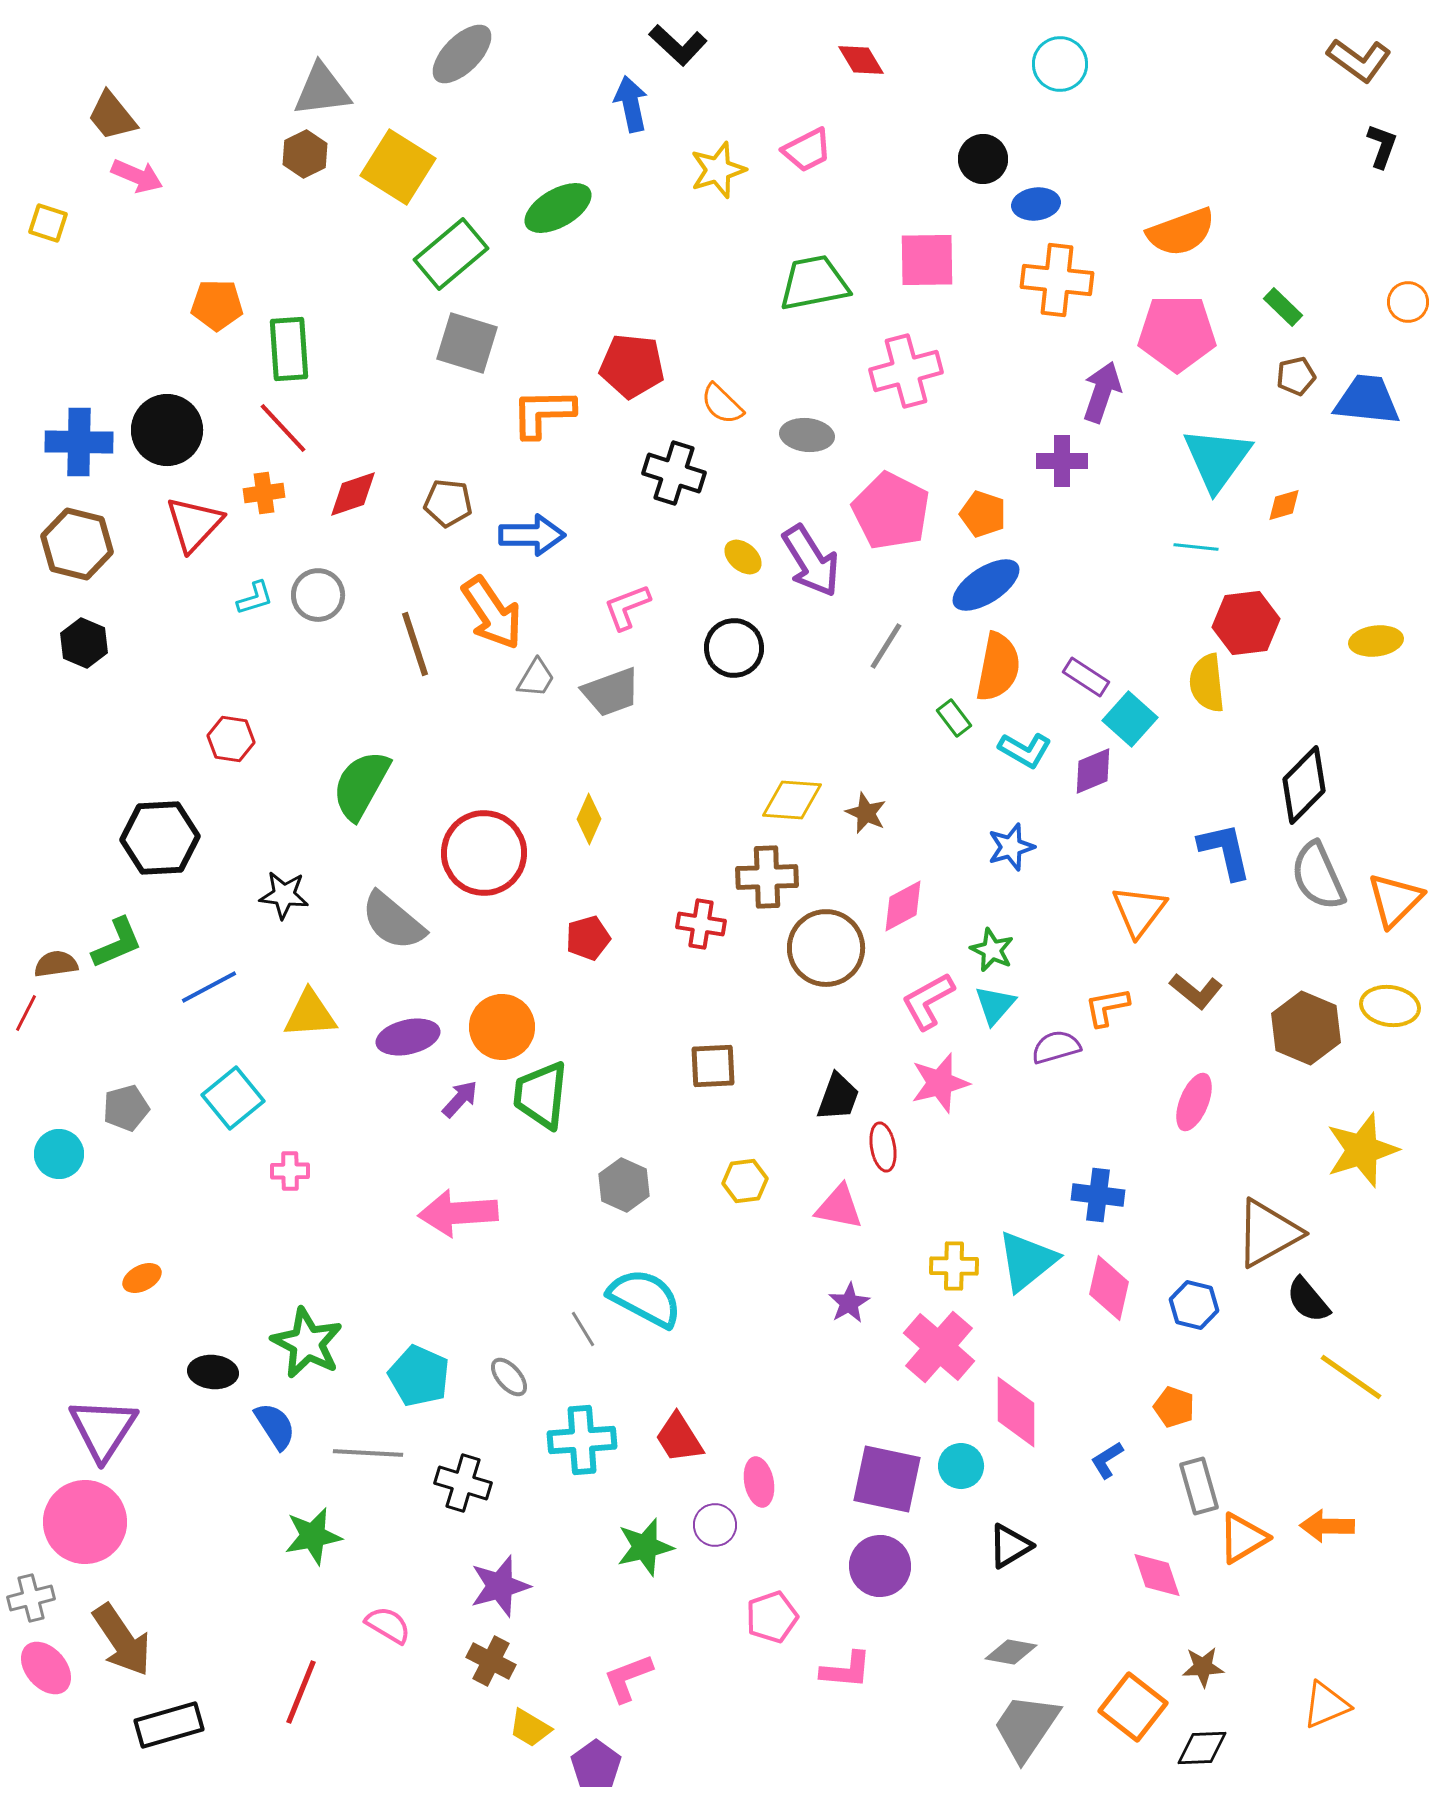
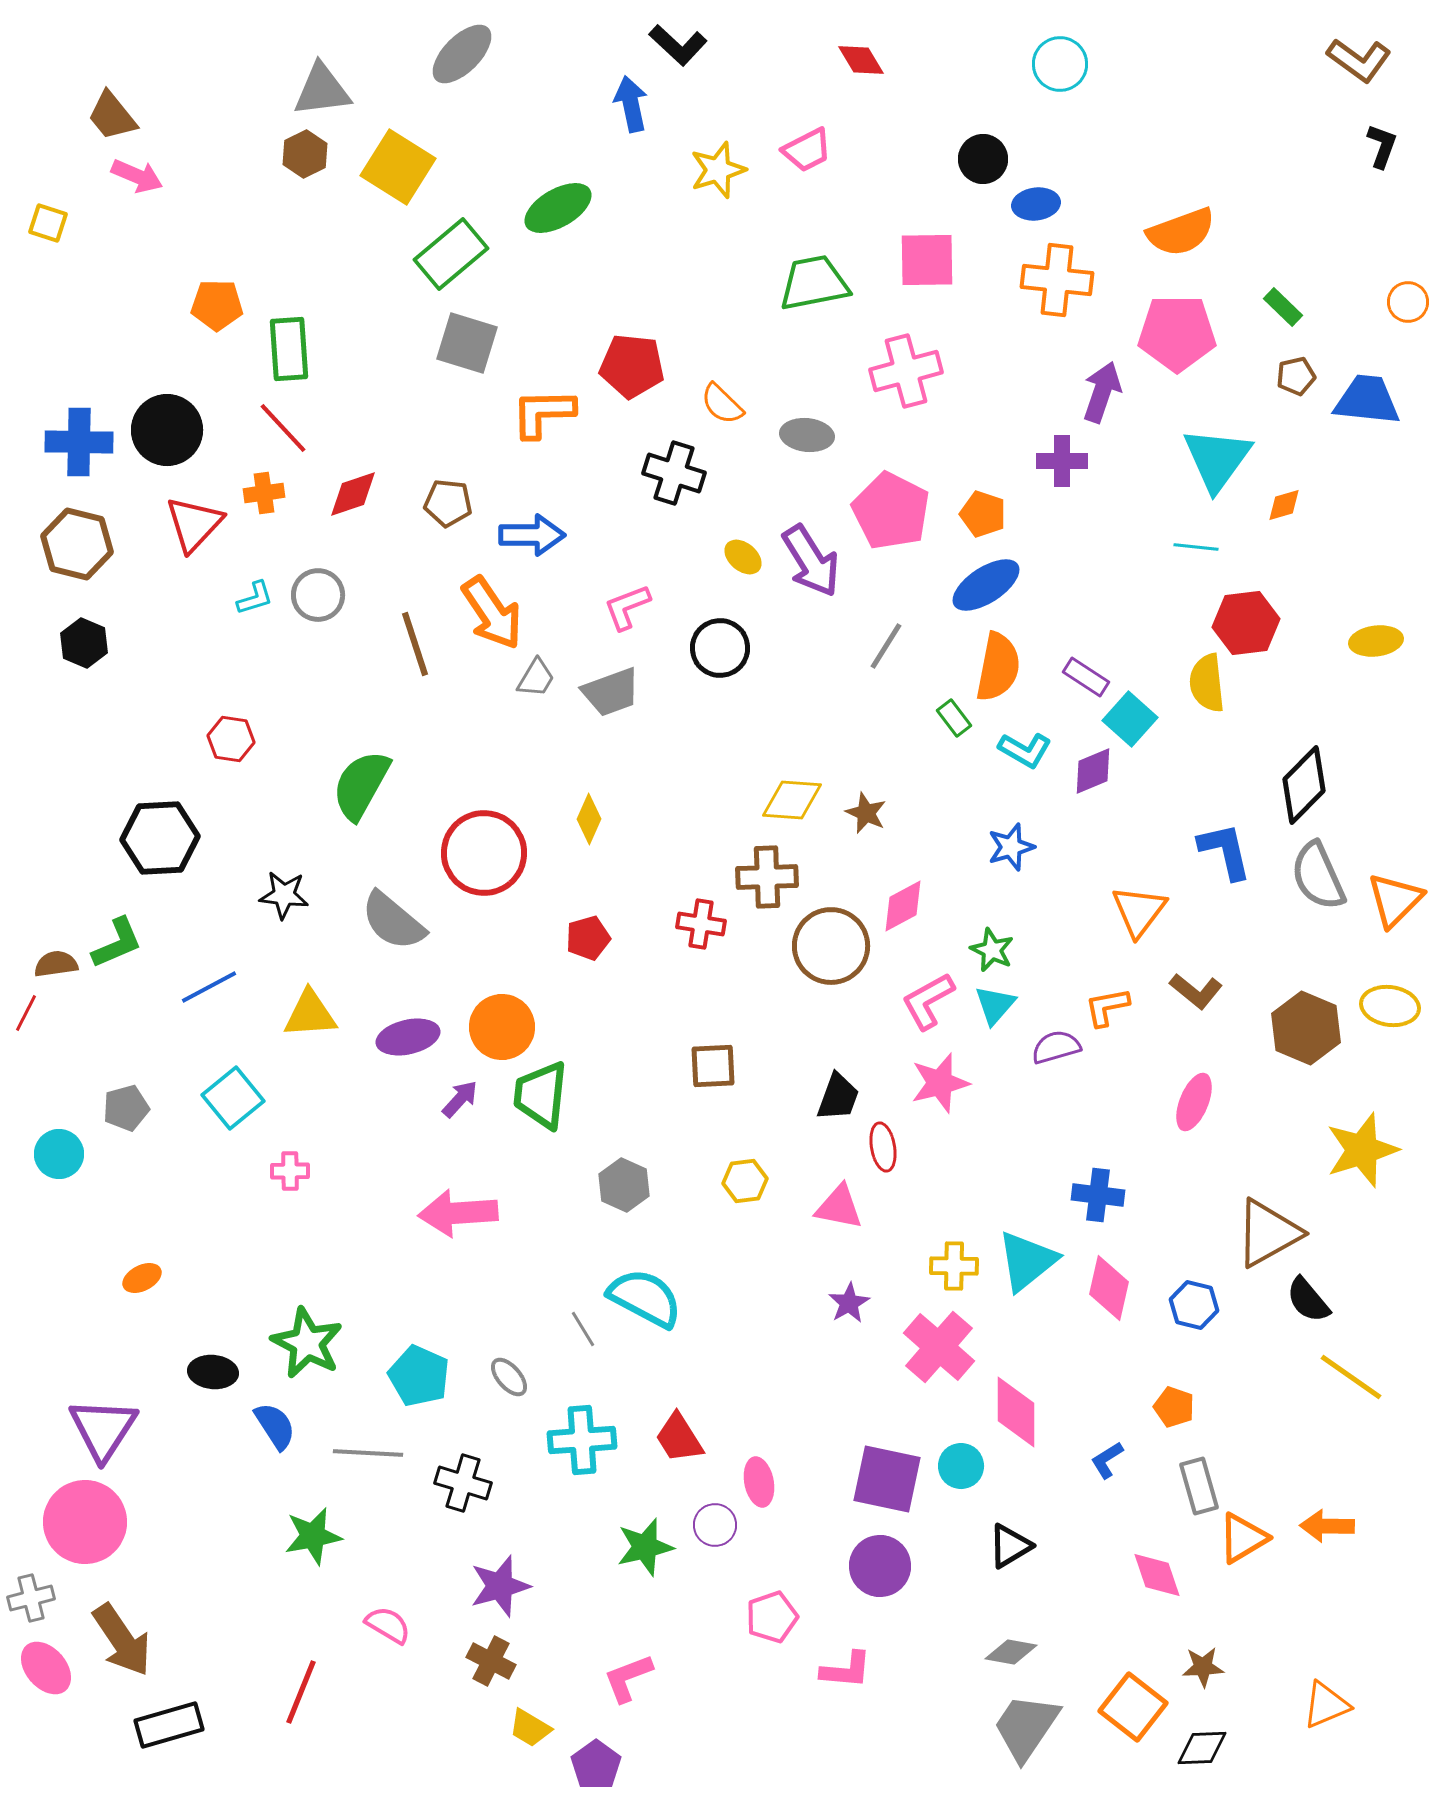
black circle at (734, 648): moved 14 px left
brown circle at (826, 948): moved 5 px right, 2 px up
